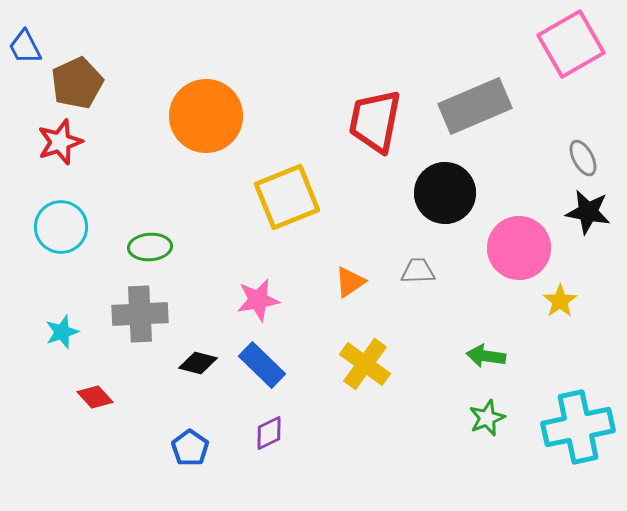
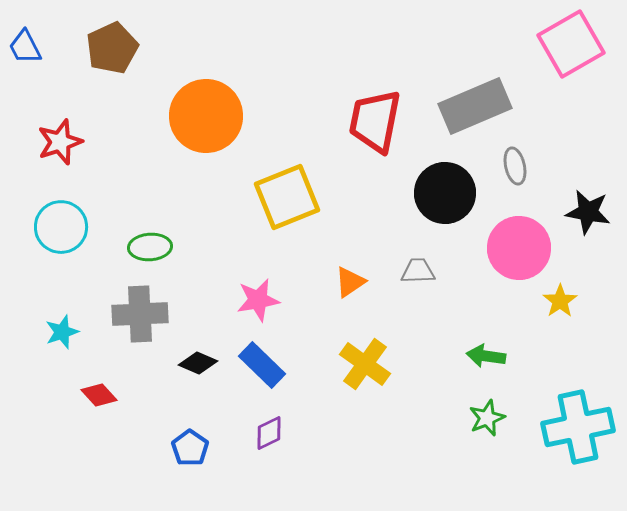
brown pentagon: moved 35 px right, 35 px up
gray ellipse: moved 68 px left, 8 px down; rotated 15 degrees clockwise
black diamond: rotated 9 degrees clockwise
red diamond: moved 4 px right, 2 px up
